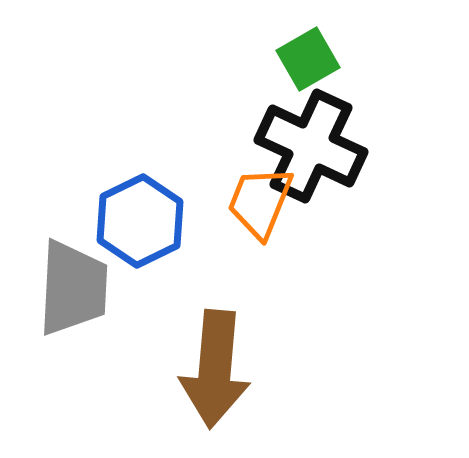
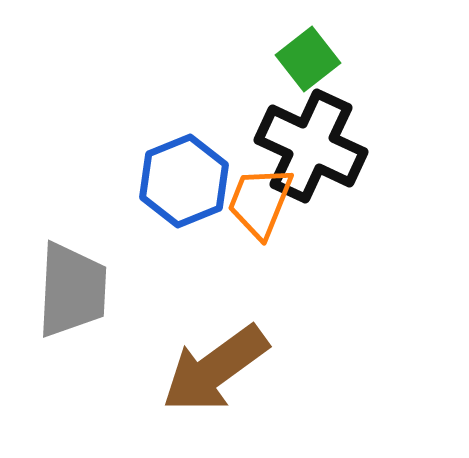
green square: rotated 8 degrees counterclockwise
blue hexagon: moved 44 px right, 40 px up; rotated 4 degrees clockwise
gray trapezoid: moved 1 px left, 2 px down
brown arrow: rotated 49 degrees clockwise
